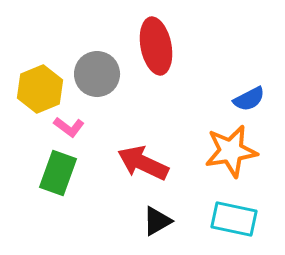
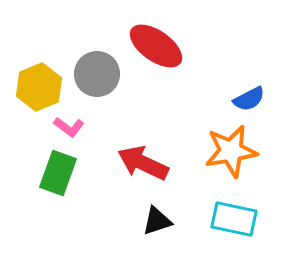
red ellipse: rotated 44 degrees counterclockwise
yellow hexagon: moved 1 px left, 2 px up
black triangle: rotated 12 degrees clockwise
